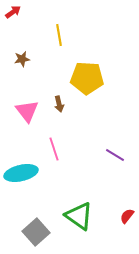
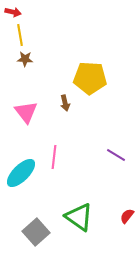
red arrow: rotated 49 degrees clockwise
yellow line: moved 39 px left
brown star: moved 3 px right; rotated 14 degrees clockwise
yellow pentagon: moved 3 px right
brown arrow: moved 6 px right, 1 px up
pink triangle: moved 1 px left, 1 px down
pink line: moved 8 px down; rotated 25 degrees clockwise
purple line: moved 1 px right
cyan ellipse: rotated 32 degrees counterclockwise
green triangle: moved 1 px down
